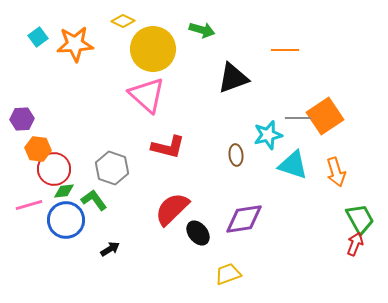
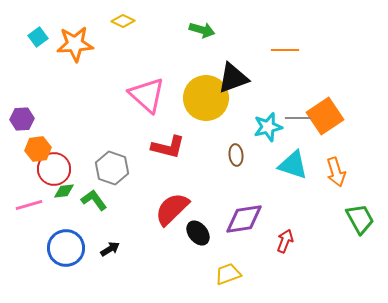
yellow circle: moved 53 px right, 49 px down
cyan star: moved 8 px up
orange hexagon: rotated 15 degrees counterclockwise
blue circle: moved 28 px down
red arrow: moved 70 px left, 3 px up
